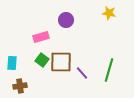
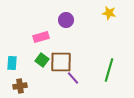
purple line: moved 9 px left, 5 px down
